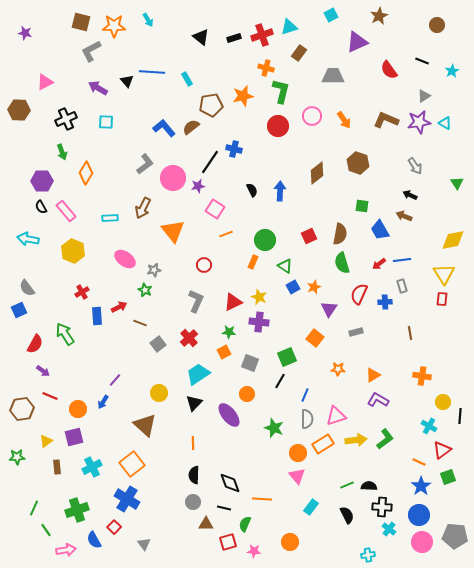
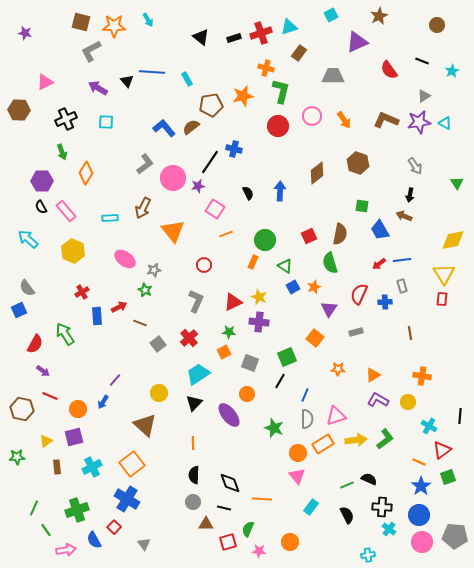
red cross at (262, 35): moved 1 px left, 2 px up
black semicircle at (252, 190): moved 4 px left, 3 px down
black arrow at (410, 195): rotated 104 degrees counterclockwise
cyan arrow at (28, 239): rotated 30 degrees clockwise
green semicircle at (342, 263): moved 12 px left
yellow circle at (443, 402): moved 35 px left
brown hexagon at (22, 409): rotated 20 degrees clockwise
black semicircle at (369, 486): moved 7 px up; rotated 21 degrees clockwise
green semicircle at (245, 524): moved 3 px right, 5 px down
pink star at (254, 551): moved 5 px right
